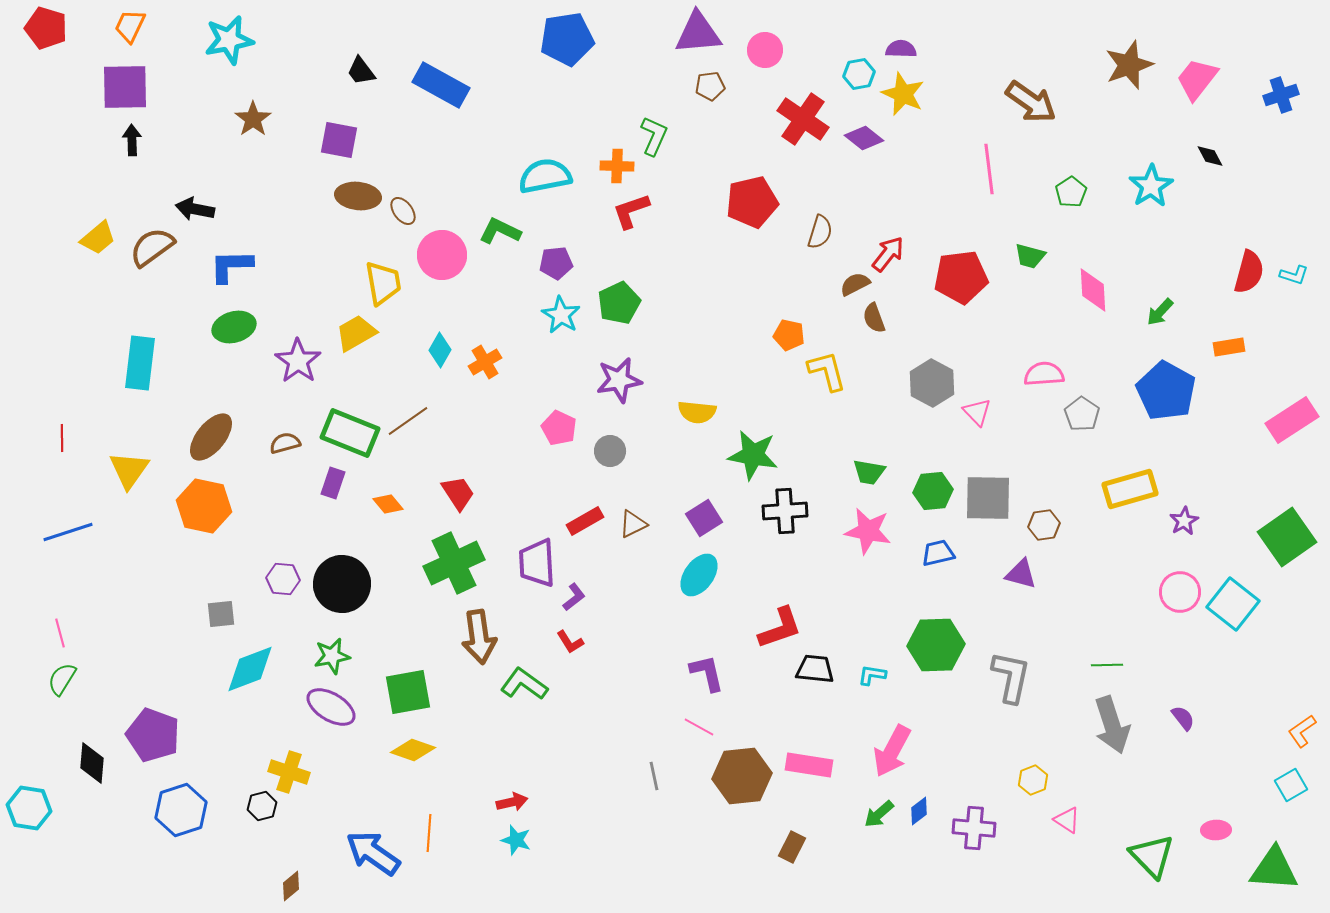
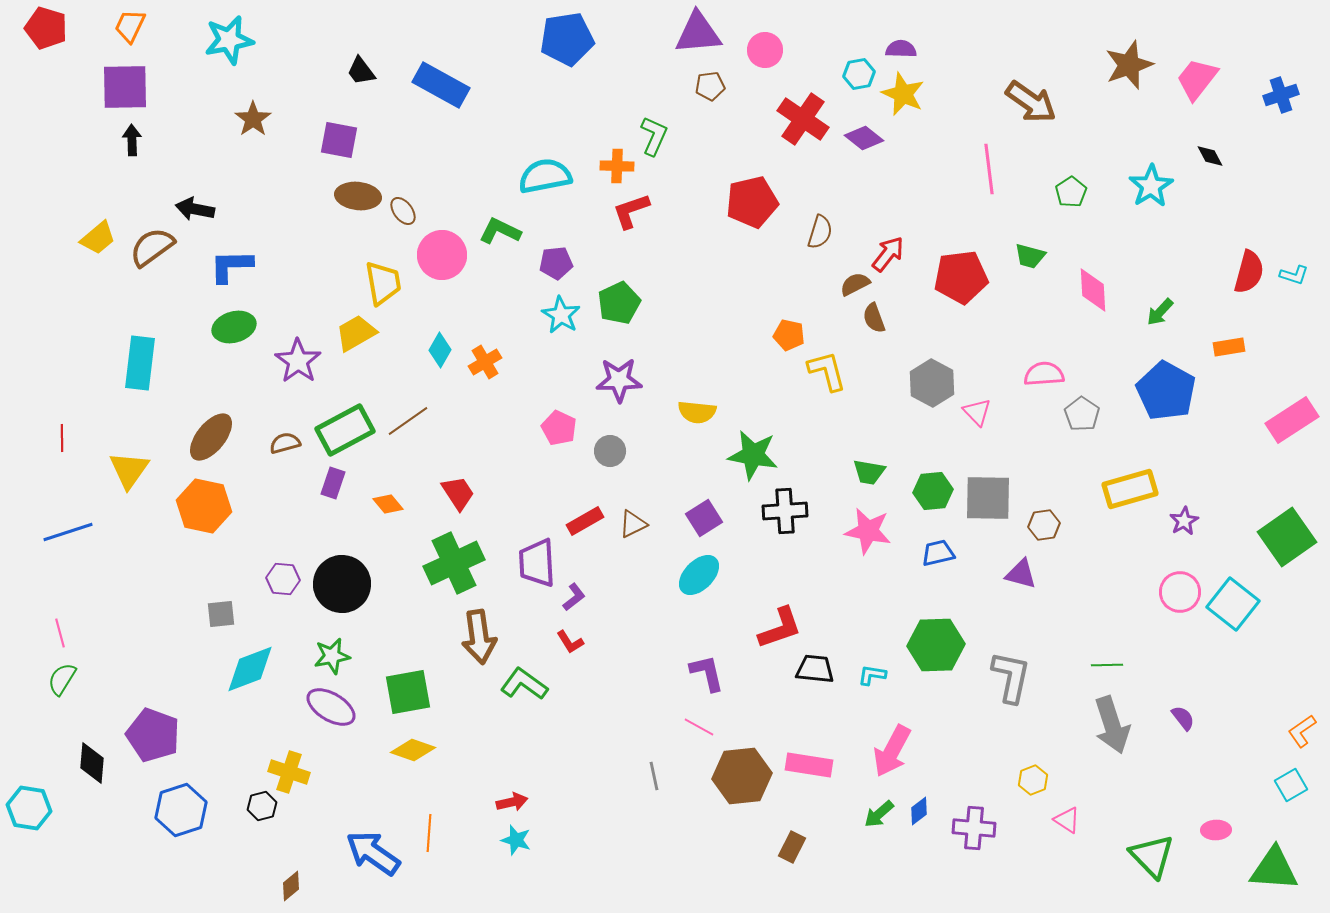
purple star at (619, 380): rotated 9 degrees clockwise
green rectangle at (350, 433): moved 5 px left, 3 px up; rotated 50 degrees counterclockwise
cyan ellipse at (699, 575): rotated 9 degrees clockwise
